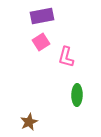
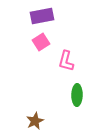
pink L-shape: moved 4 px down
brown star: moved 6 px right, 1 px up
